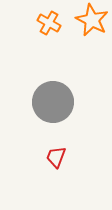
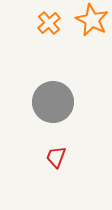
orange cross: rotated 20 degrees clockwise
